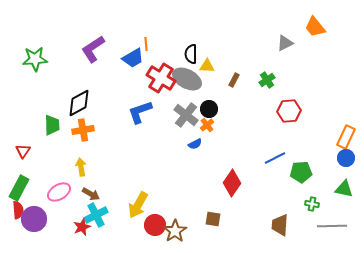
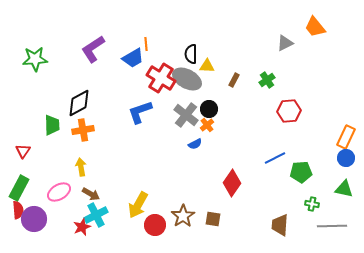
brown star at (175, 231): moved 8 px right, 15 px up
